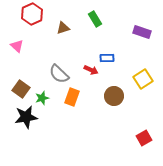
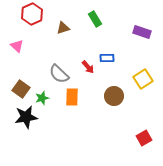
red arrow: moved 3 px left, 3 px up; rotated 24 degrees clockwise
orange rectangle: rotated 18 degrees counterclockwise
